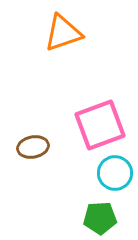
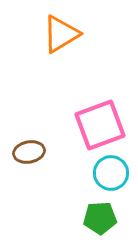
orange triangle: moved 2 px left, 1 px down; rotated 12 degrees counterclockwise
brown ellipse: moved 4 px left, 5 px down
cyan circle: moved 4 px left
